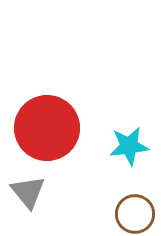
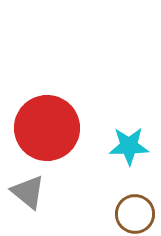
cyan star: rotated 6 degrees clockwise
gray triangle: rotated 12 degrees counterclockwise
